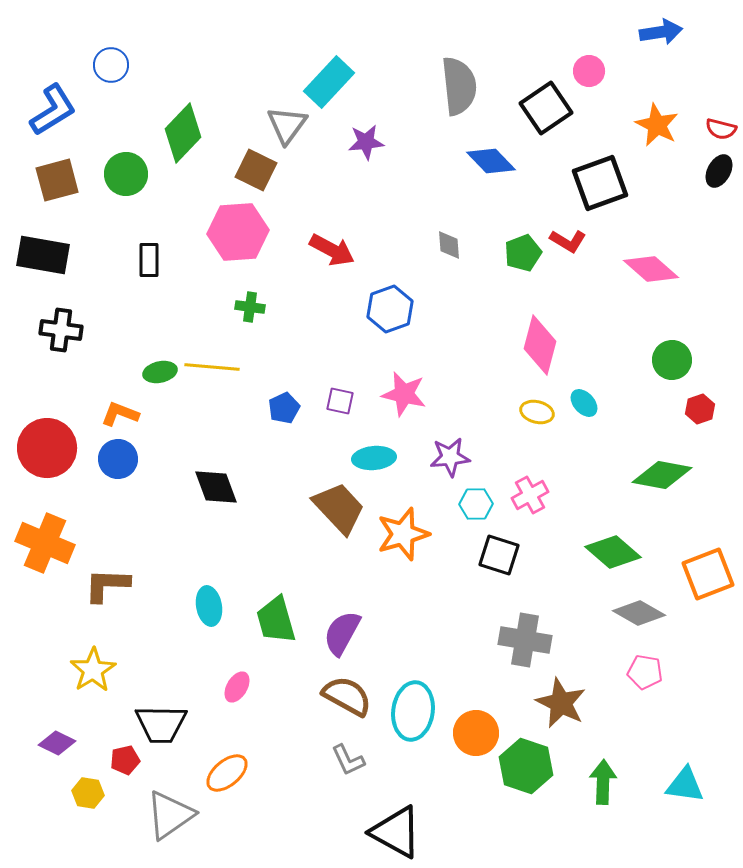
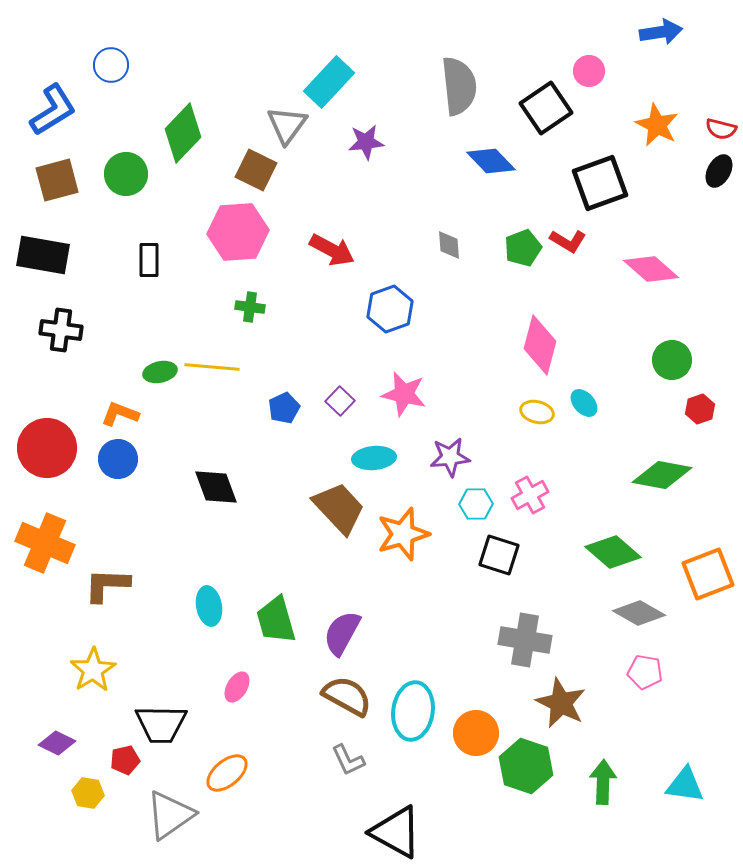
green pentagon at (523, 253): moved 5 px up
purple square at (340, 401): rotated 32 degrees clockwise
